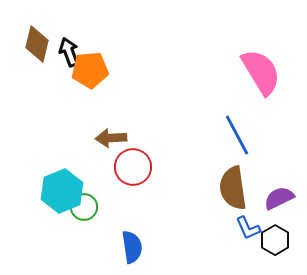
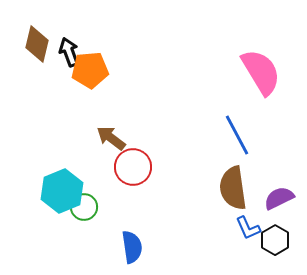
brown arrow: rotated 40 degrees clockwise
